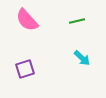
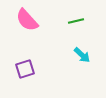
green line: moved 1 px left
cyan arrow: moved 3 px up
